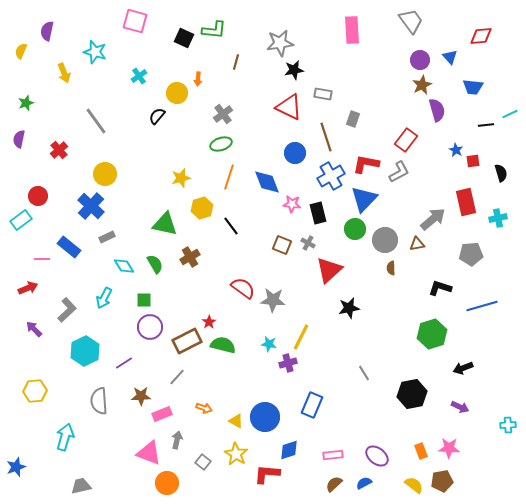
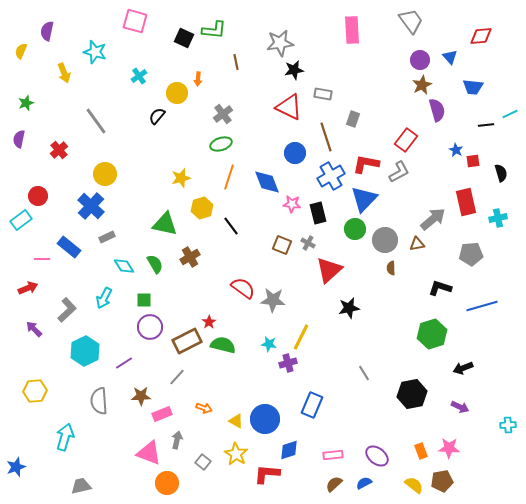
brown line at (236, 62): rotated 28 degrees counterclockwise
blue circle at (265, 417): moved 2 px down
